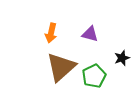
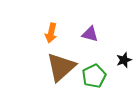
black star: moved 2 px right, 2 px down
